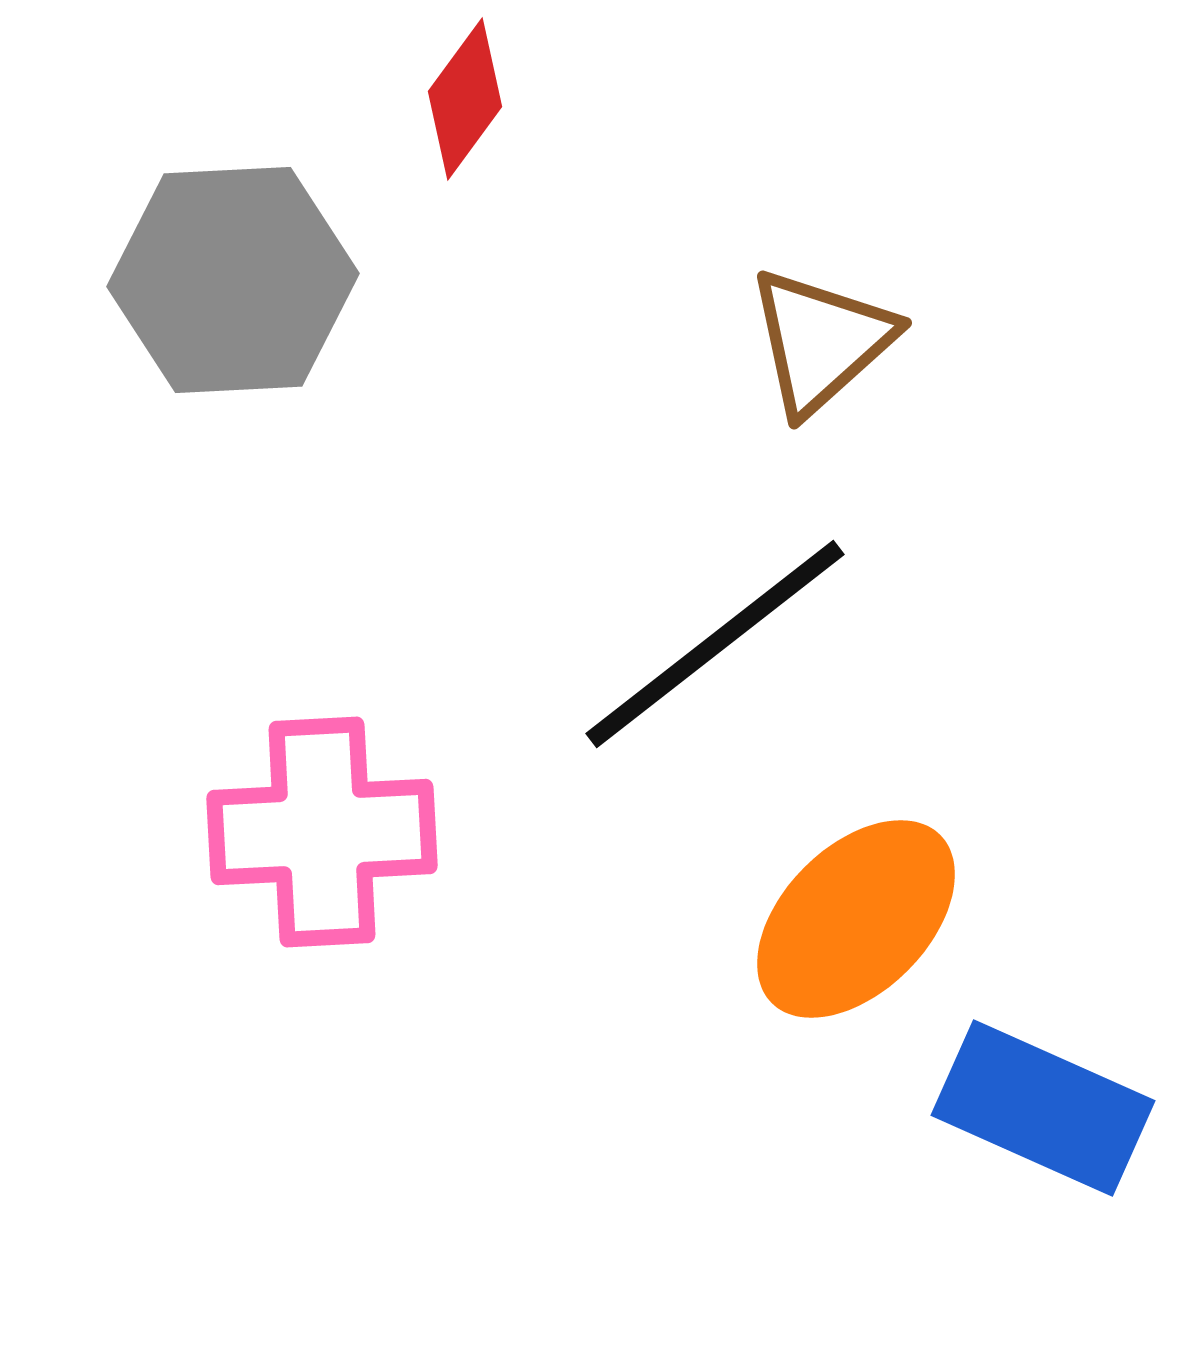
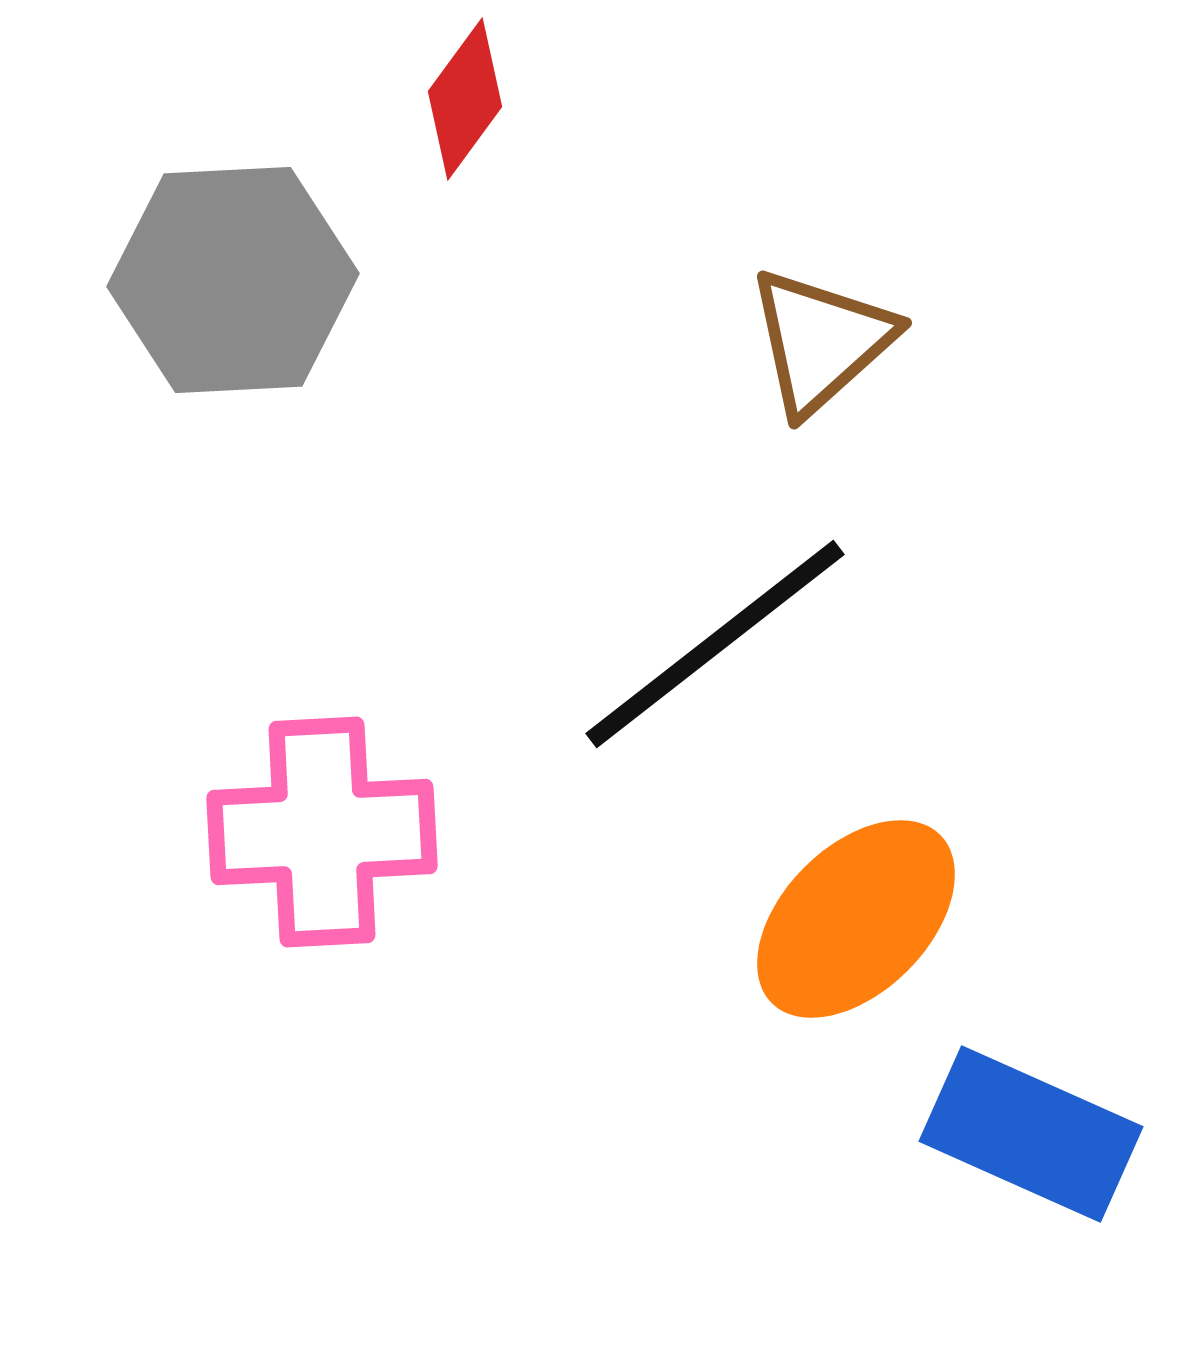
blue rectangle: moved 12 px left, 26 px down
